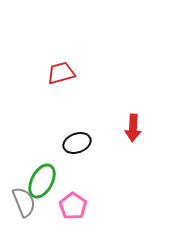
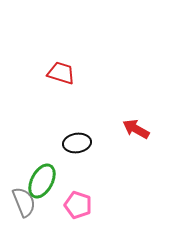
red trapezoid: rotated 32 degrees clockwise
red arrow: moved 3 px right, 1 px down; rotated 116 degrees clockwise
black ellipse: rotated 12 degrees clockwise
pink pentagon: moved 5 px right, 1 px up; rotated 16 degrees counterclockwise
